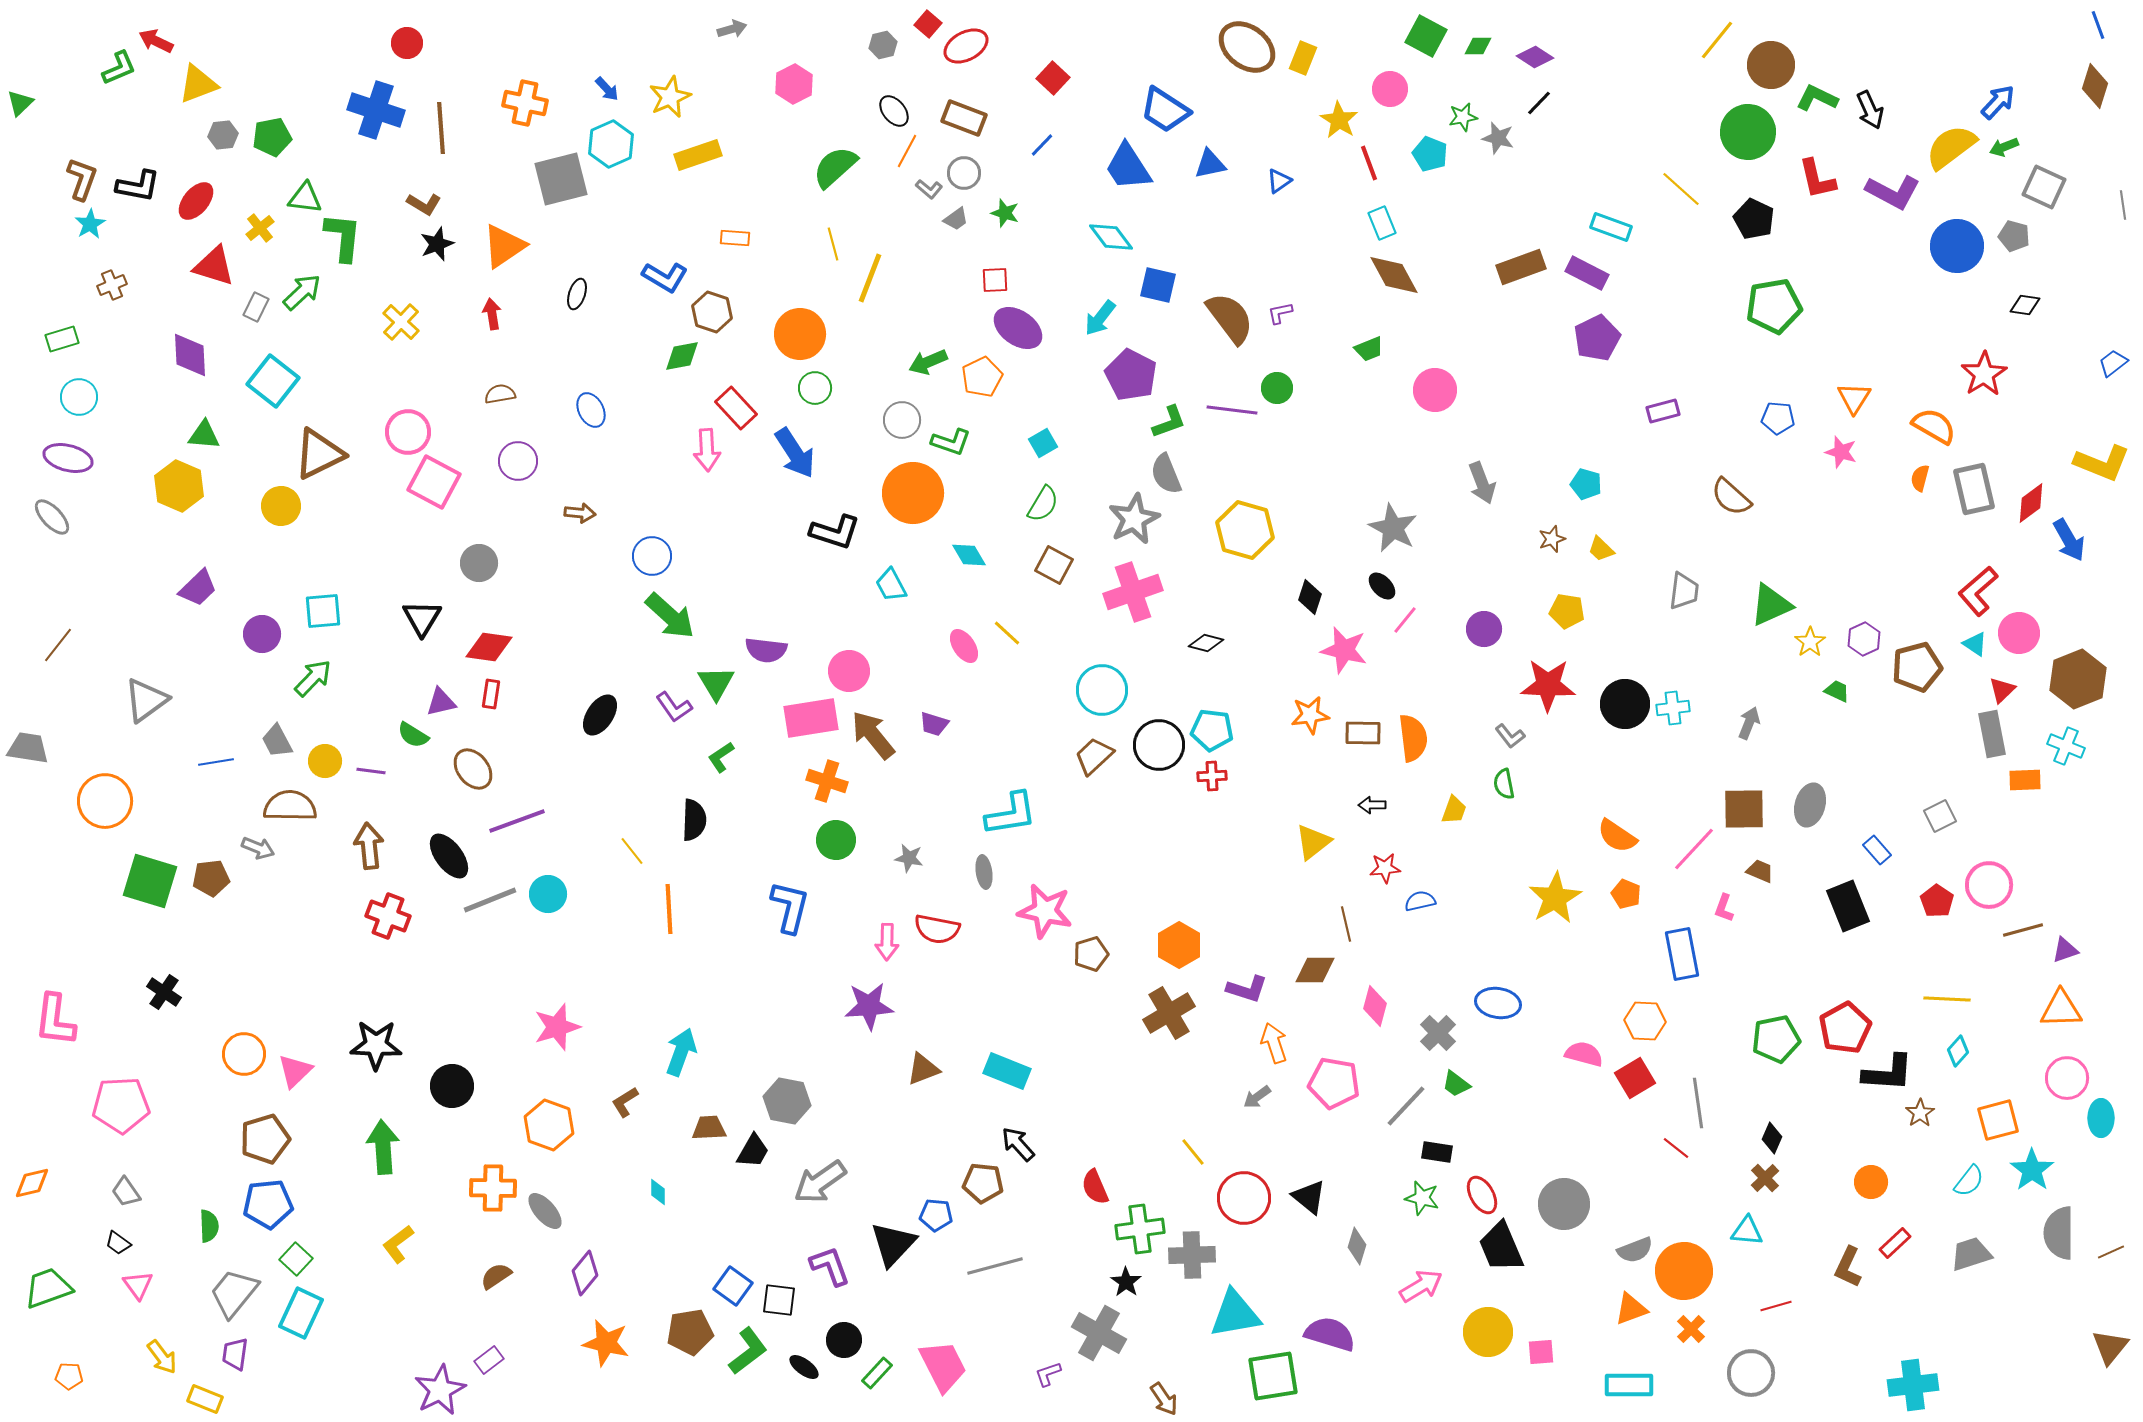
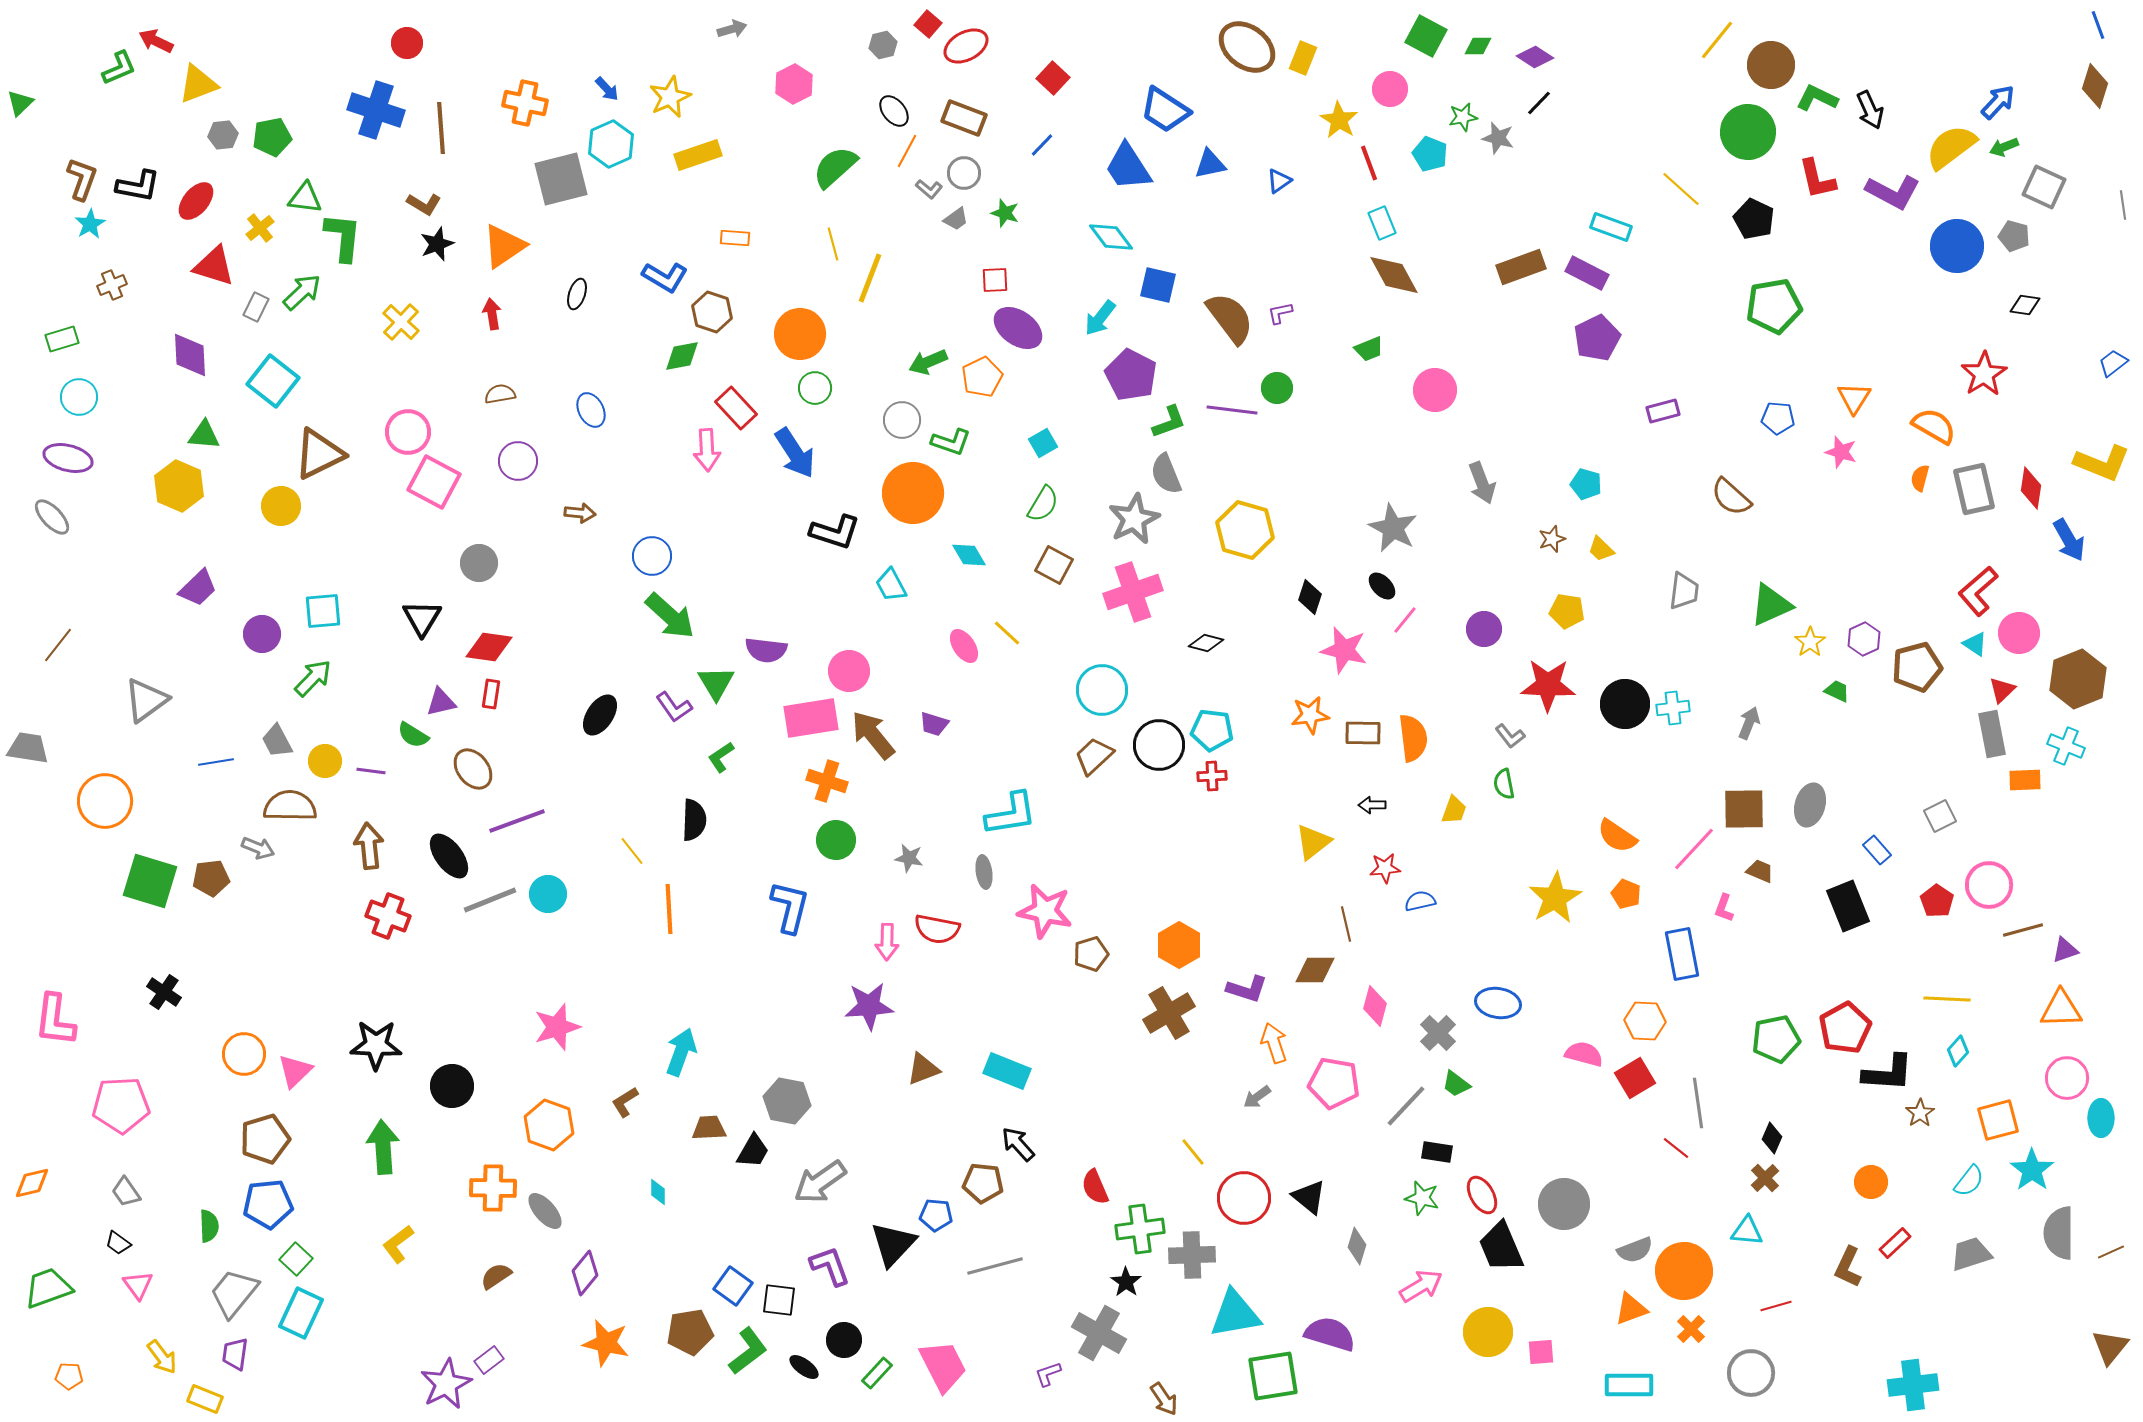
red diamond at (2031, 503): moved 15 px up; rotated 45 degrees counterclockwise
purple star at (440, 1390): moved 6 px right, 6 px up
